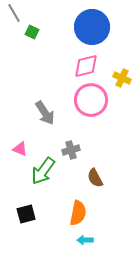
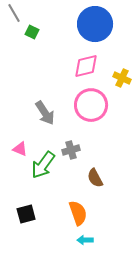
blue circle: moved 3 px right, 3 px up
pink circle: moved 5 px down
green arrow: moved 6 px up
orange semicircle: rotated 30 degrees counterclockwise
